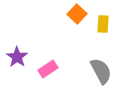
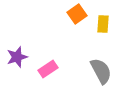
orange square: rotated 12 degrees clockwise
purple star: rotated 20 degrees clockwise
